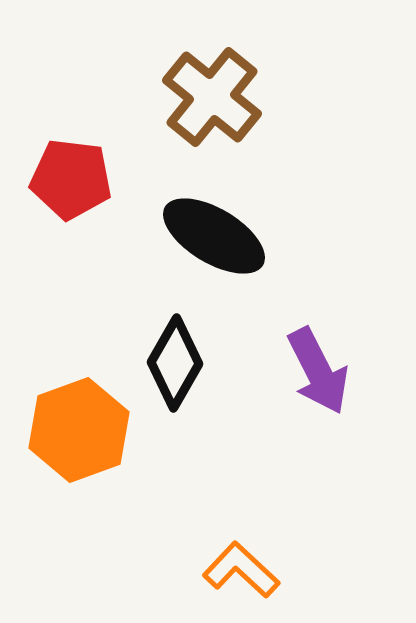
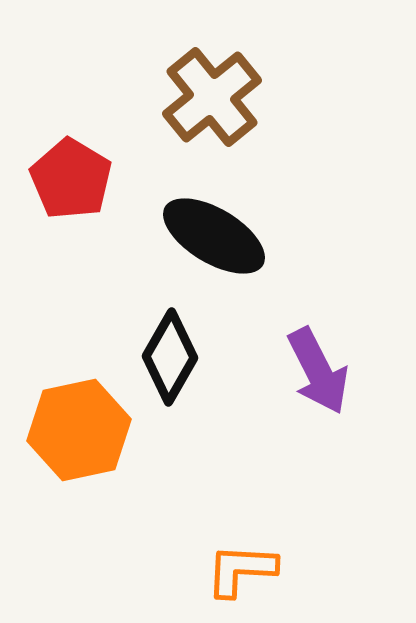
brown cross: rotated 12 degrees clockwise
red pentagon: rotated 24 degrees clockwise
black diamond: moved 5 px left, 6 px up
orange hexagon: rotated 8 degrees clockwise
orange L-shape: rotated 40 degrees counterclockwise
